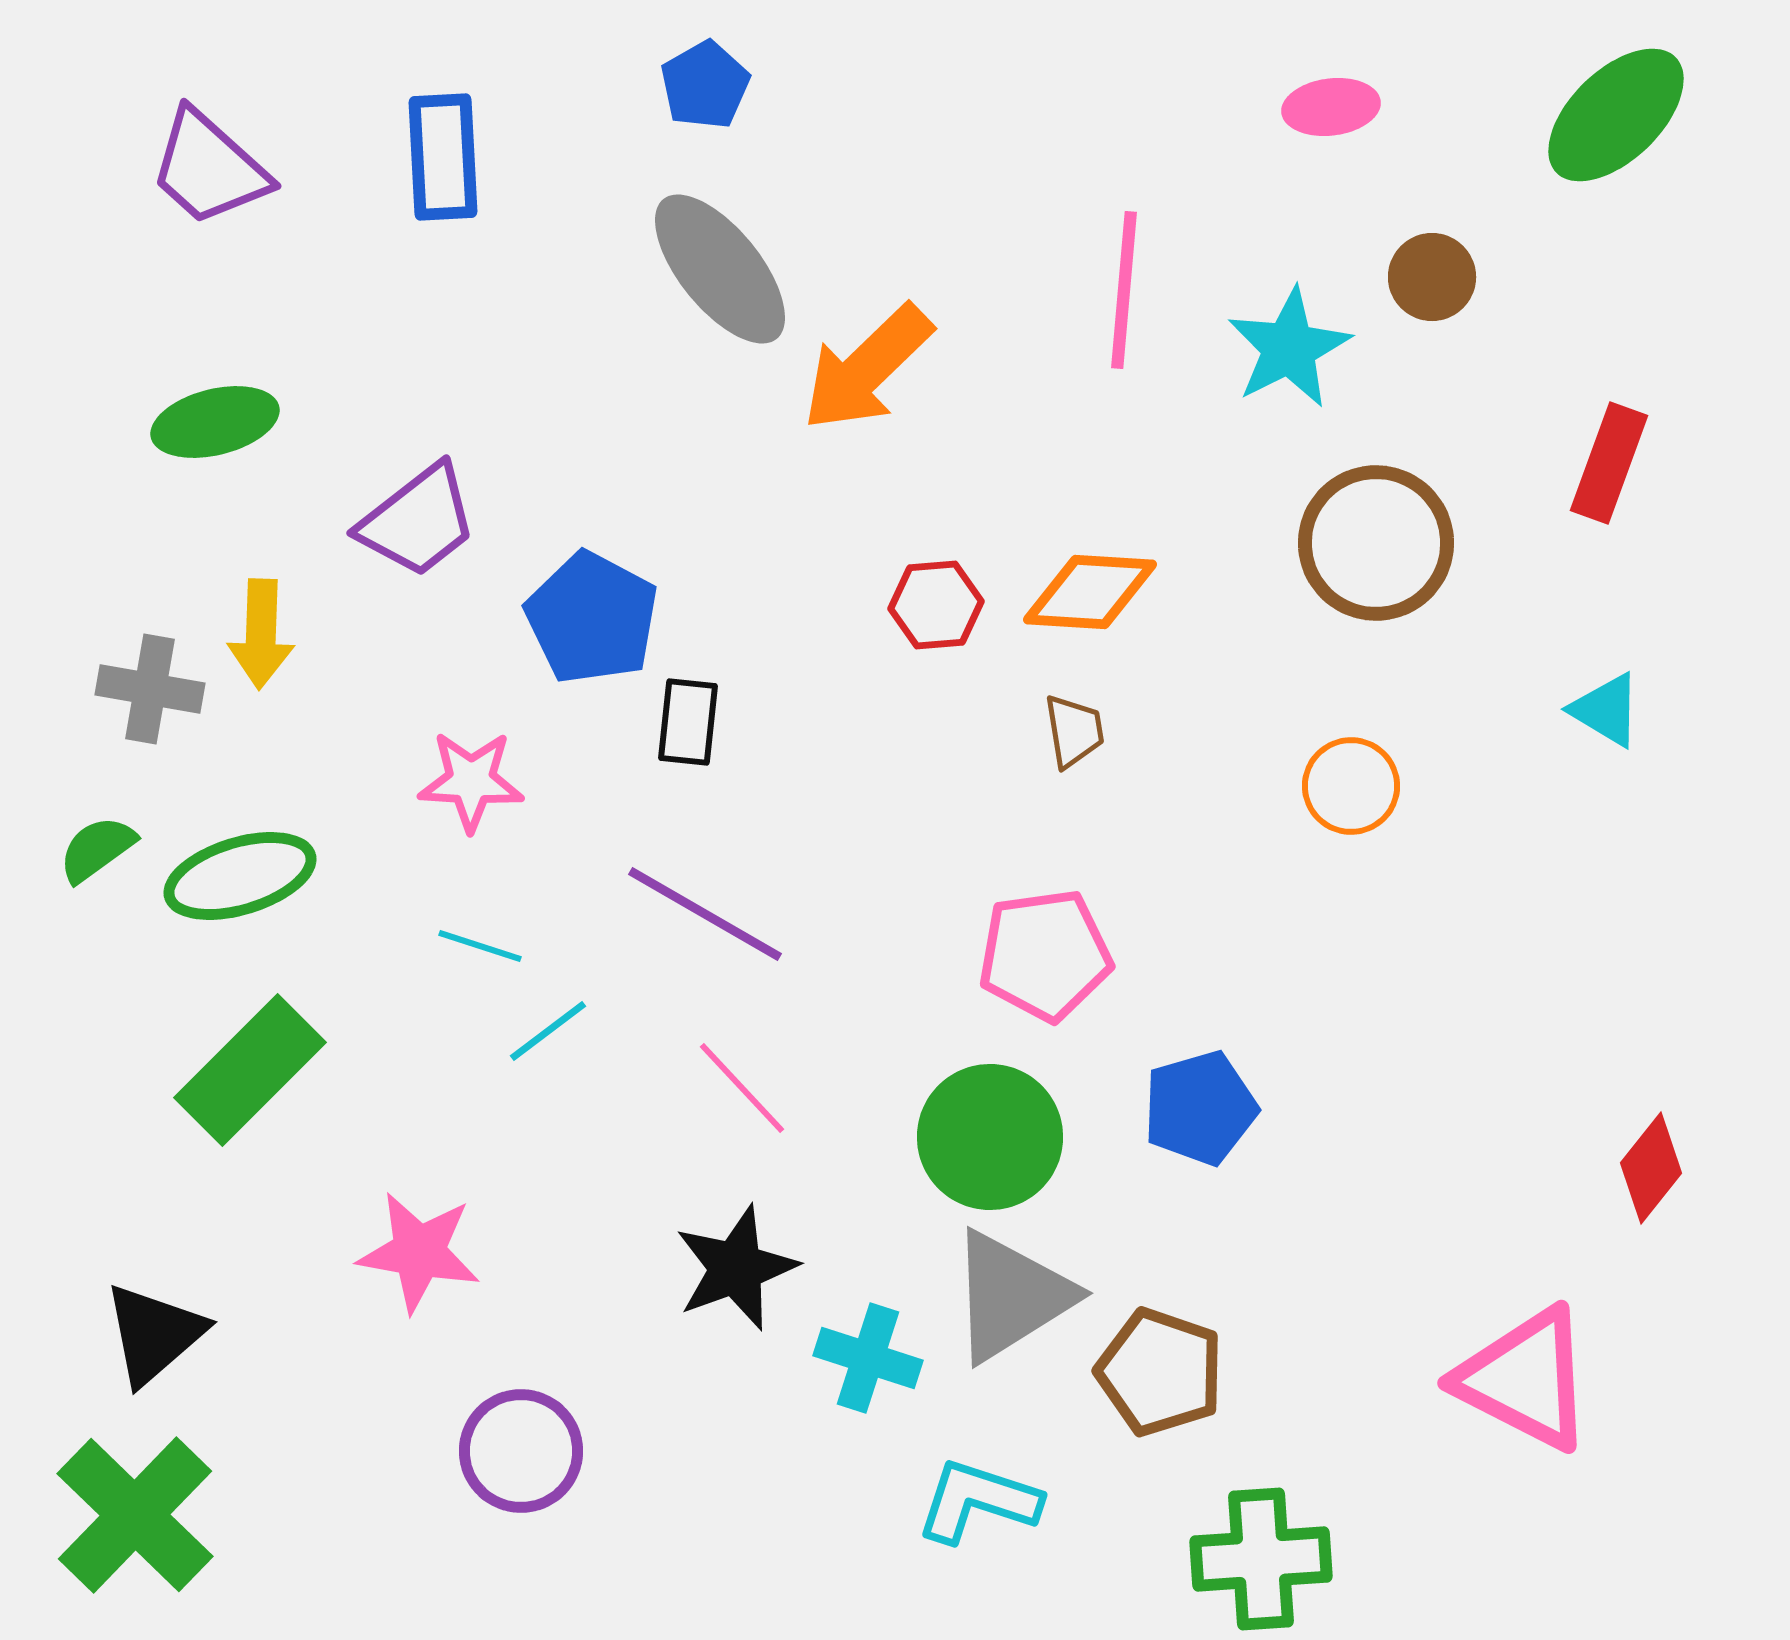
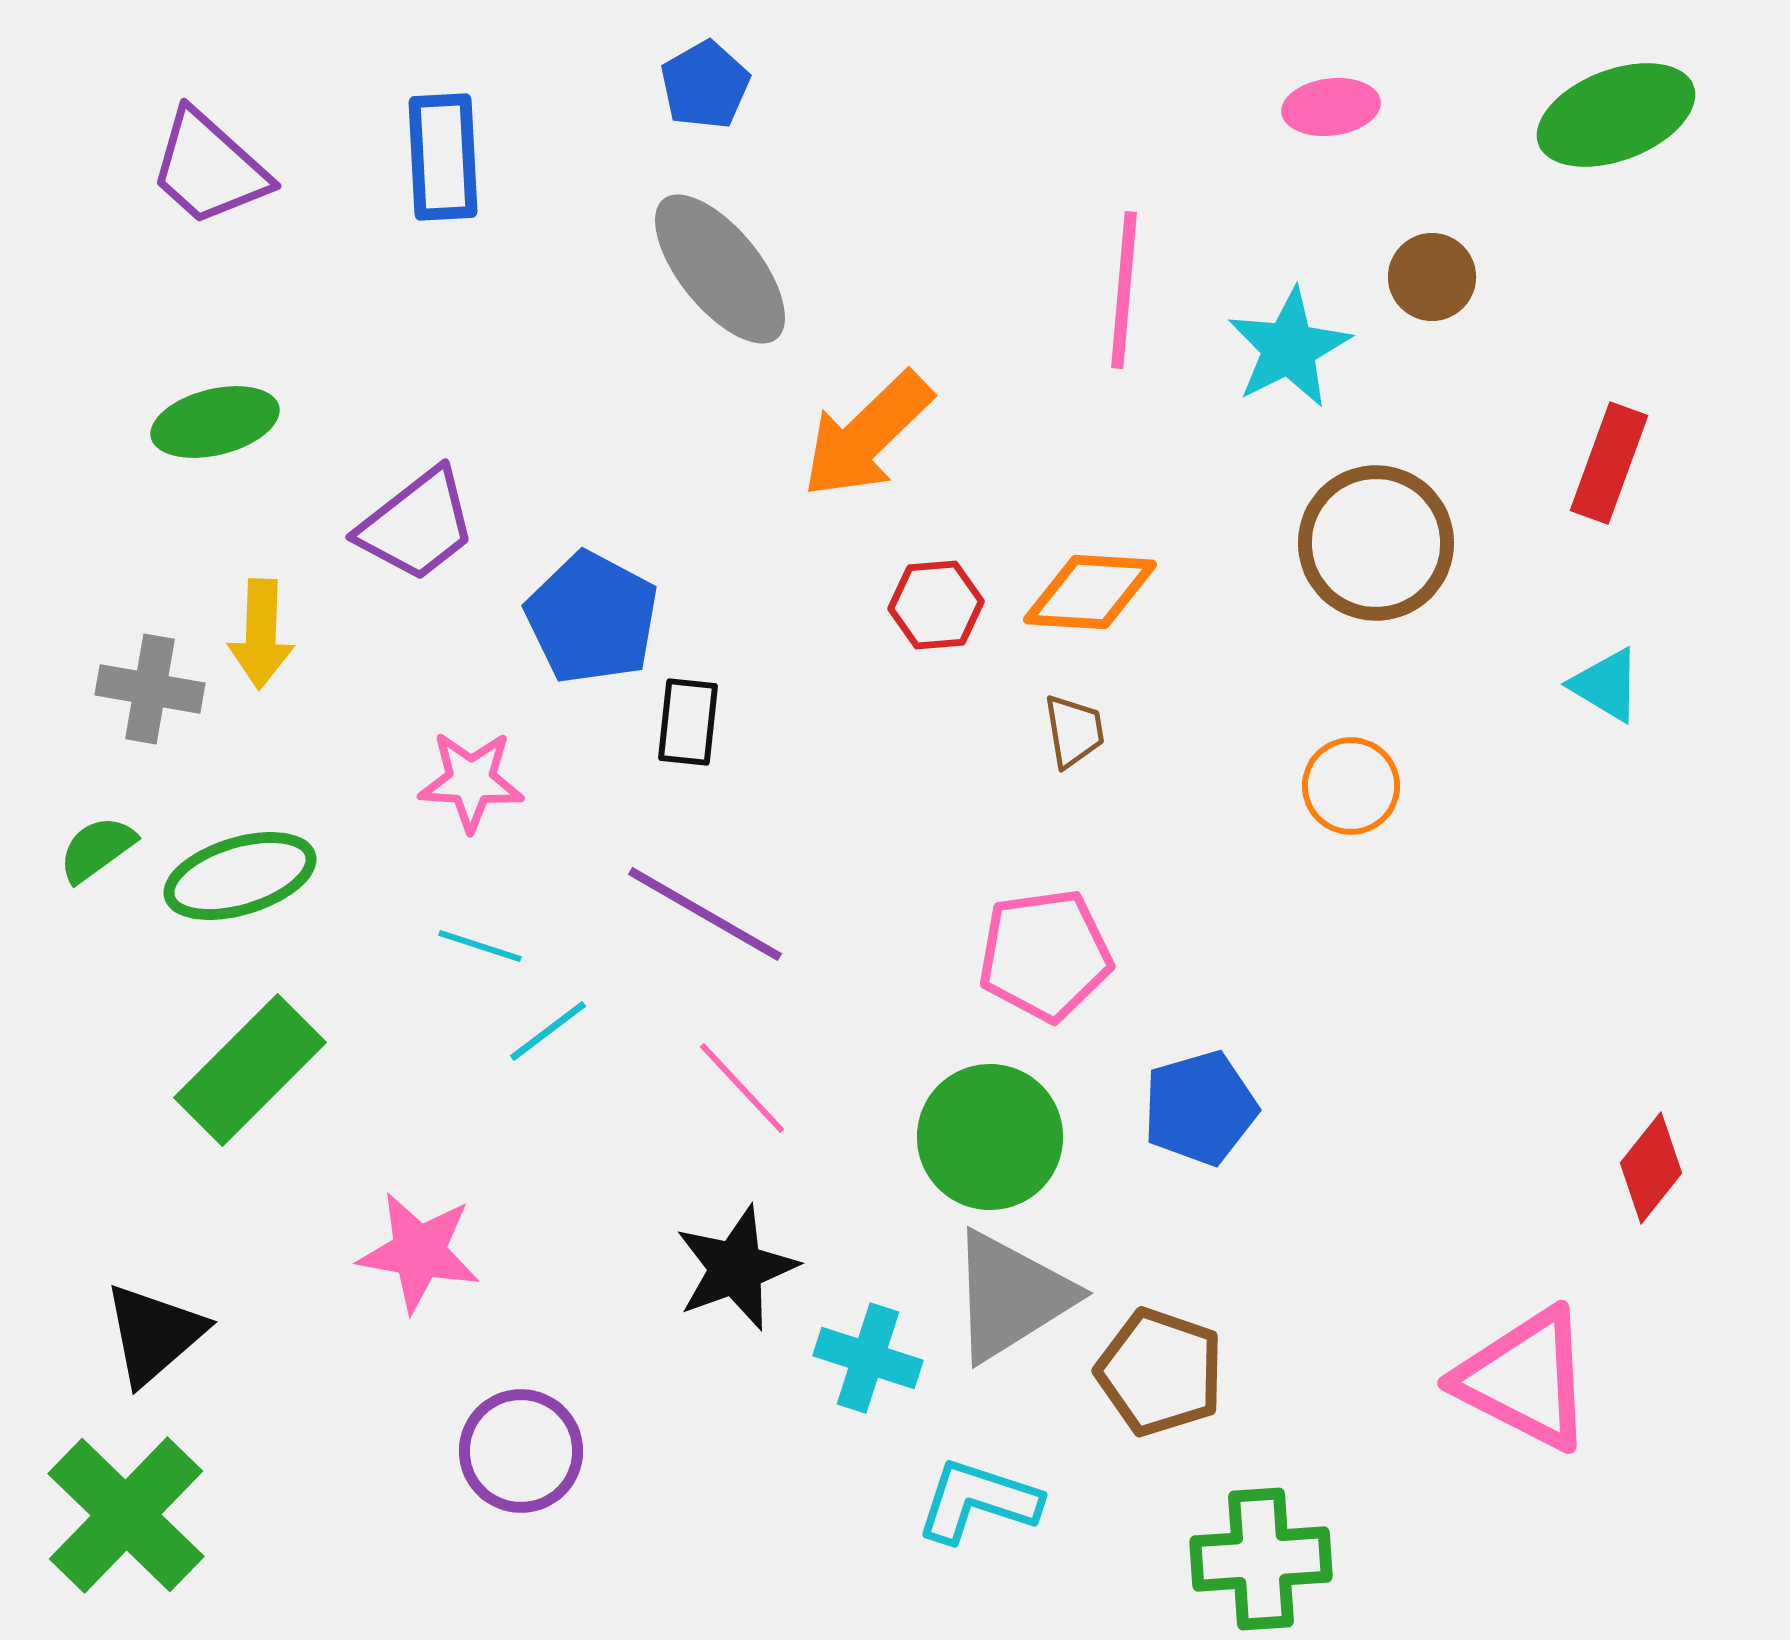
green ellipse at (1616, 115): rotated 23 degrees clockwise
orange arrow at (867, 368): moved 67 px down
purple trapezoid at (418, 521): moved 1 px left, 4 px down
cyan triangle at (1606, 710): moved 25 px up
green cross at (135, 1515): moved 9 px left
